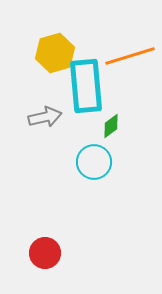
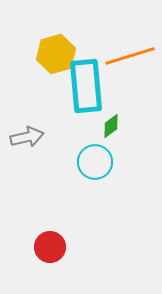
yellow hexagon: moved 1 px right, 1 px down
gray arrow: moved 18 px left, 20 px down
cyan circle: moved 1 px right
red circle: moved 5 px right, 6 px up
